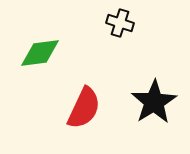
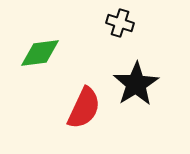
black star: moved 18 px left, 18 px up
